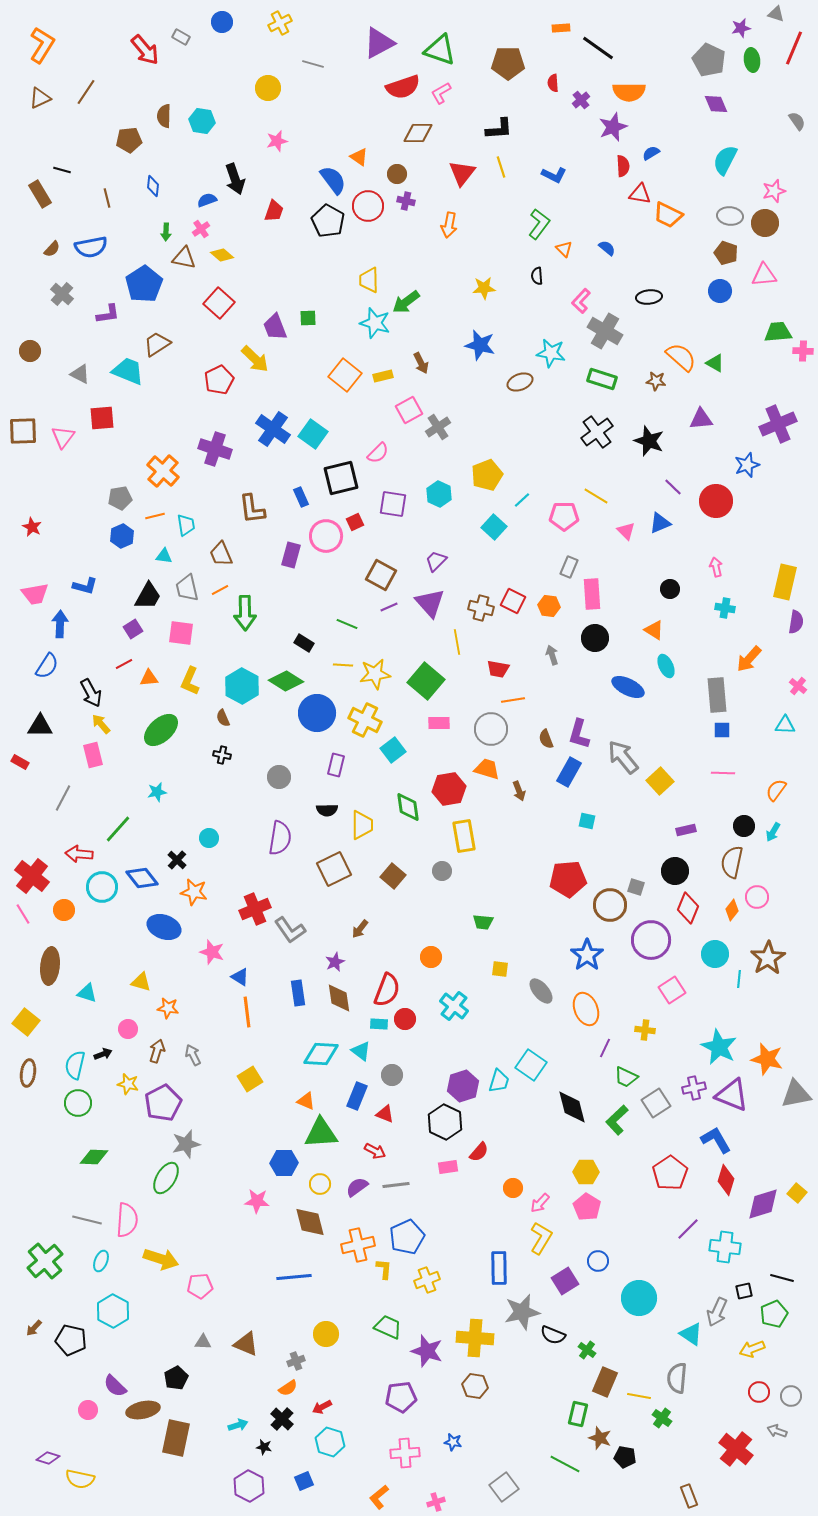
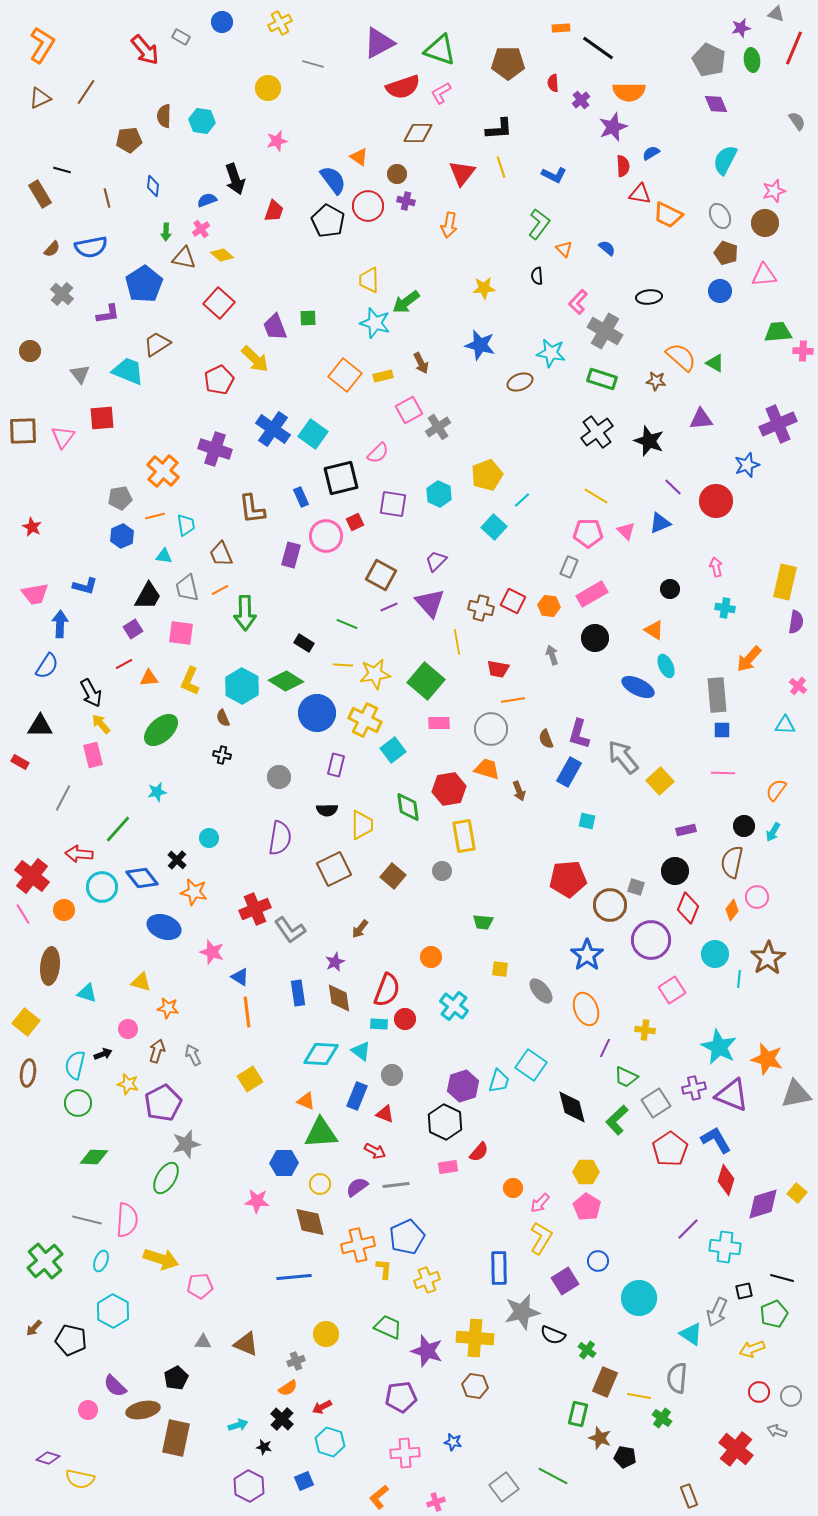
gray ellipse at (730, 216): moved 10 px left; rotated 55 degrees clockwise
pink L-shape at (581, 301): moved 3 px left, 1 px down
gray triangle at (80, 374): rotated 25 degrees clockwise
pink pentagon at (564, 516): moved 24 px right, 17 px down
pink rectangle at (592, 594): rotated 64 degrees clockwise
blue ellipse at (628, 687): moved 10 px right
red pentagon at (670, 1173): moved 24 px up
green line at (565, 1464): moved 12 px left, 12 px down
